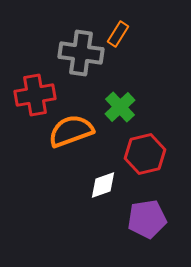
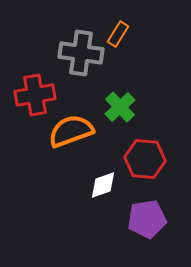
red hexagon: moved 5 px down; rotated 18 degrees clockwise
